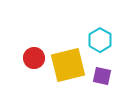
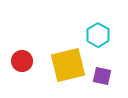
cyan hexagon: moved 2 px left, 5 px up
red circle: moved 12 px left, 3 px down
